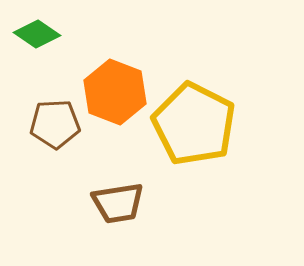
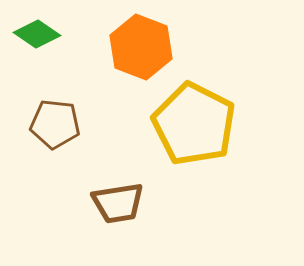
orange hexagon: moved 26 px right, 45 px up
brown pentagon: rotated 9 degrees clockwise
